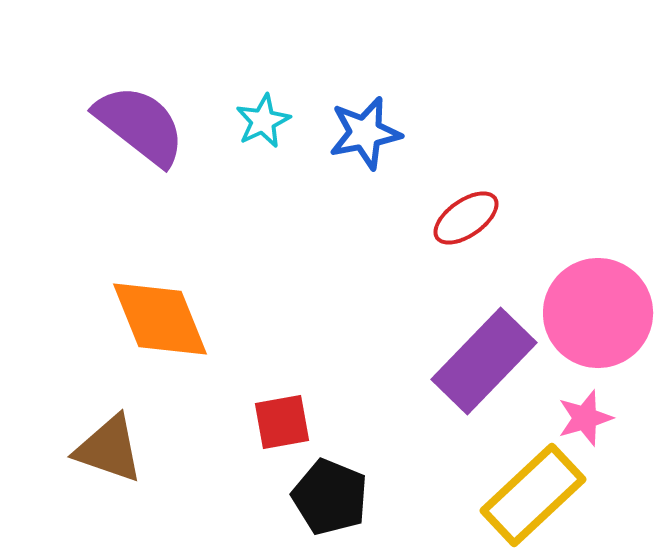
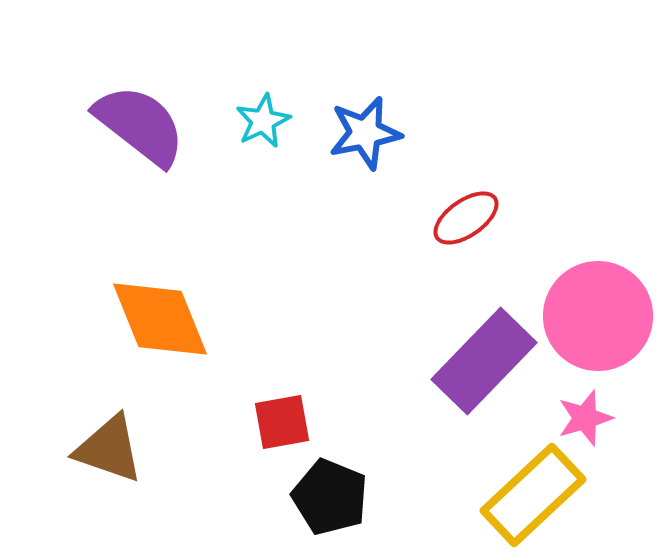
pink circle: moved 3 px down
